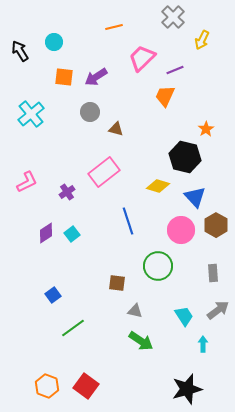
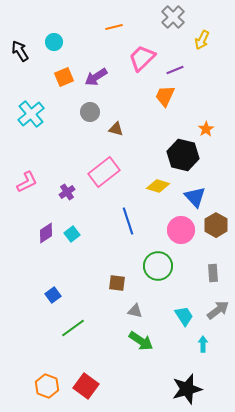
orange square: rotated 30 degrees counterclockwise
black hexagon: moved 2 px left, 2 px up
